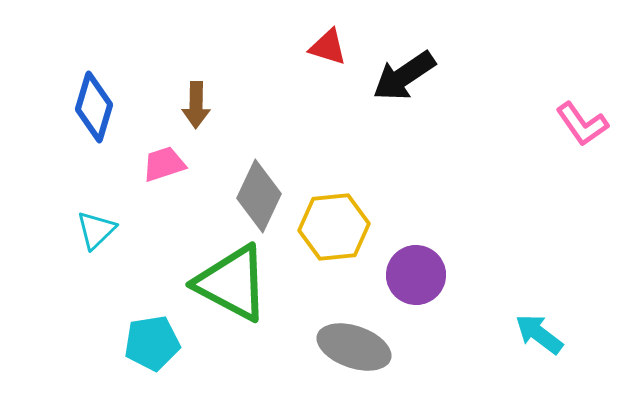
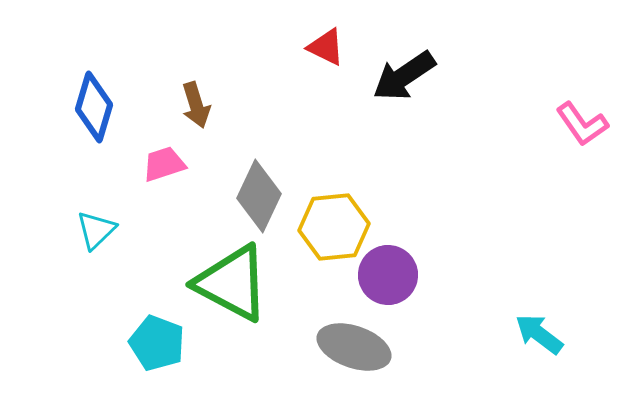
red triangle: moved 2 px left; rotated 9 degrees clockwise
brown arrow: rotated 18 degrees counterclockwise
purple circle: moved 28 px left
cyan pentagon: moved 5 px right; rotated 30 degrees clockwise
